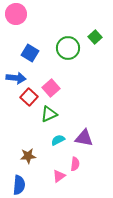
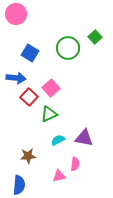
pink triangle: rotated 24 degrees clockwise
